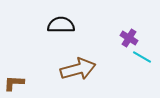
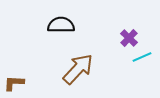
purple cross: rotated 12 degrees clockwise
cyan line: rotated 54 degrees counterclockwise
brown arrow: rotated 32 degrees counterclockwise
